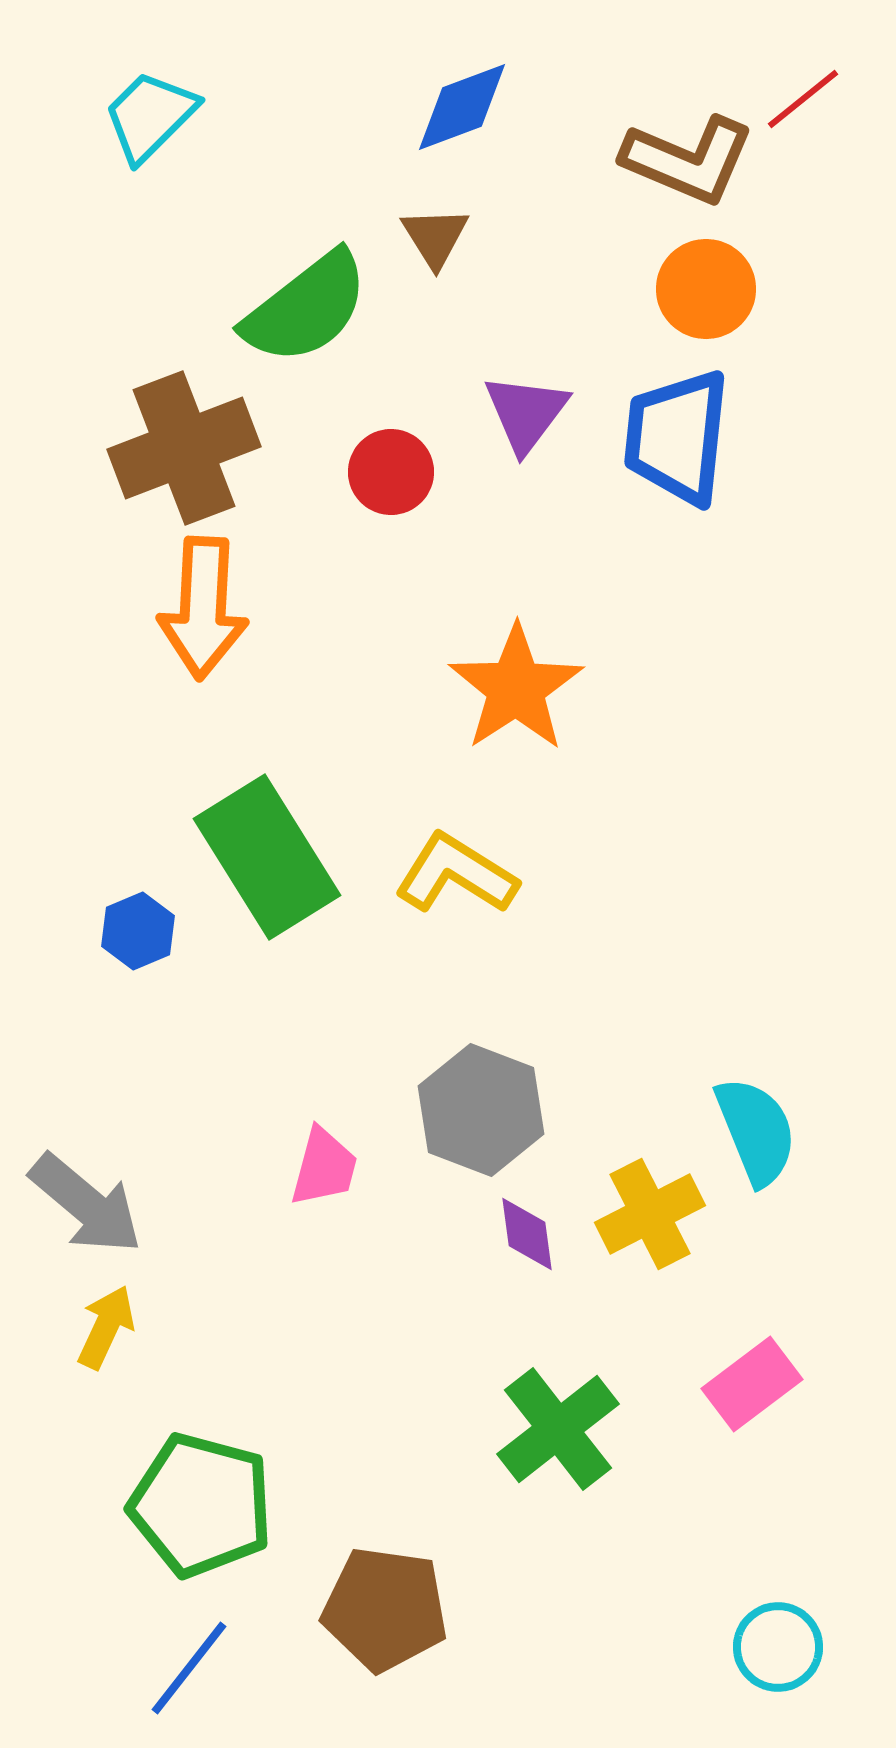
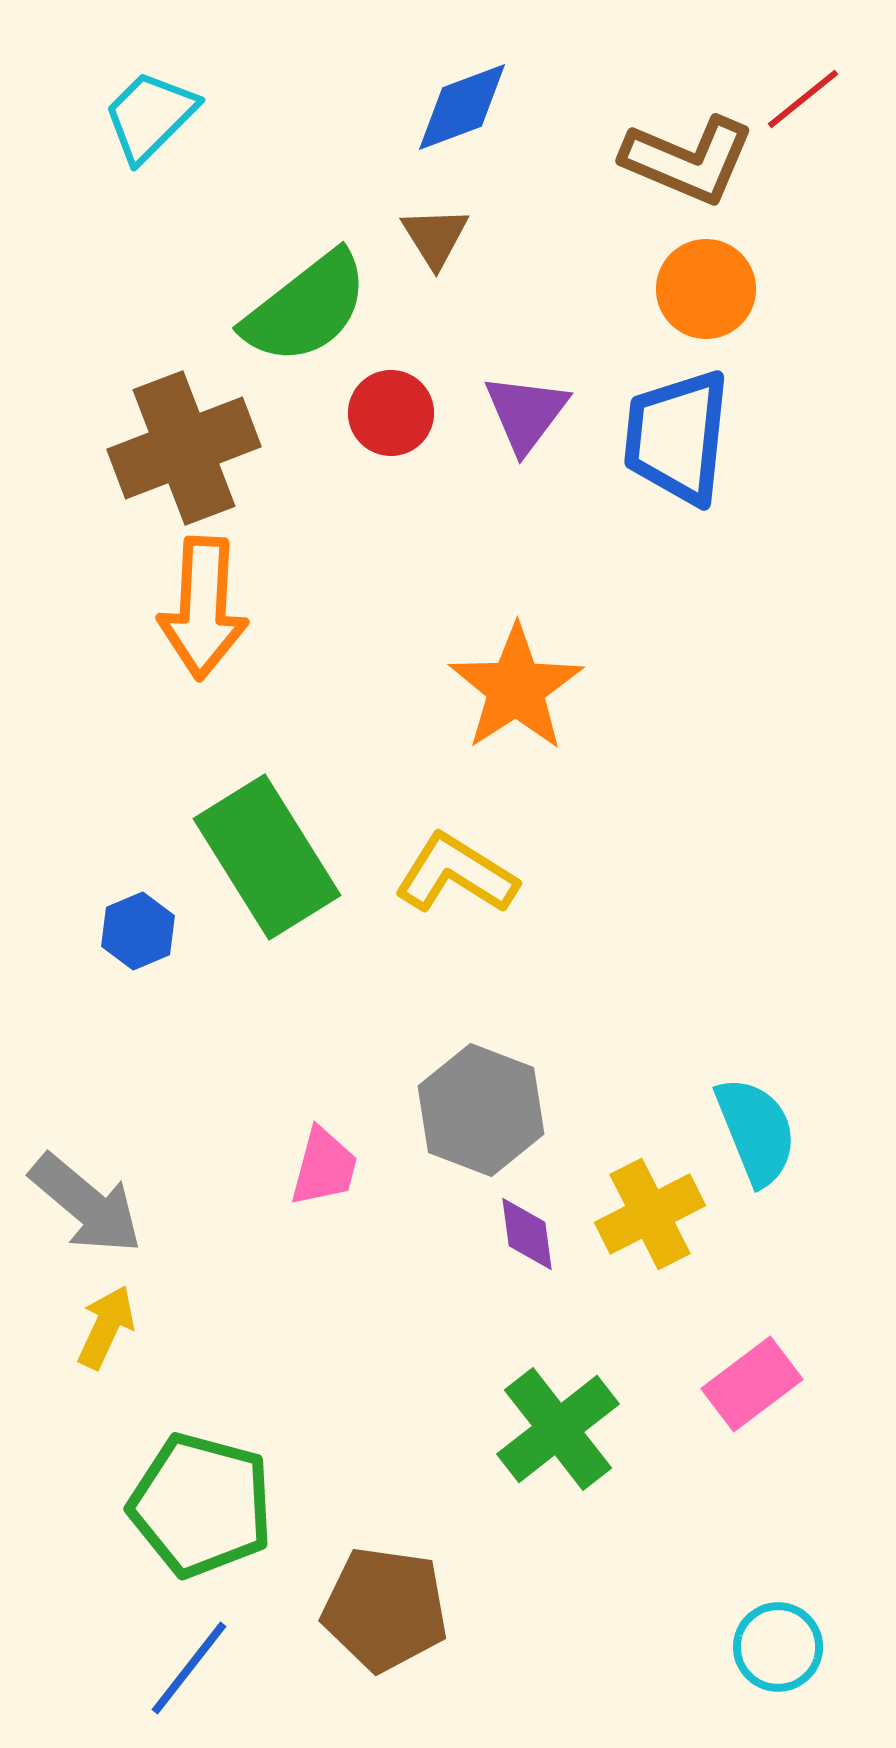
red circle: moved 59 px up
